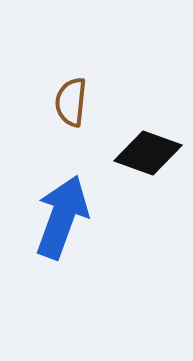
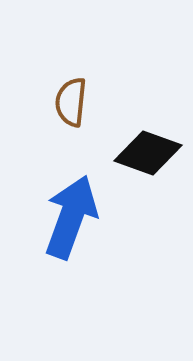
blue arrow: moved 9 px right
